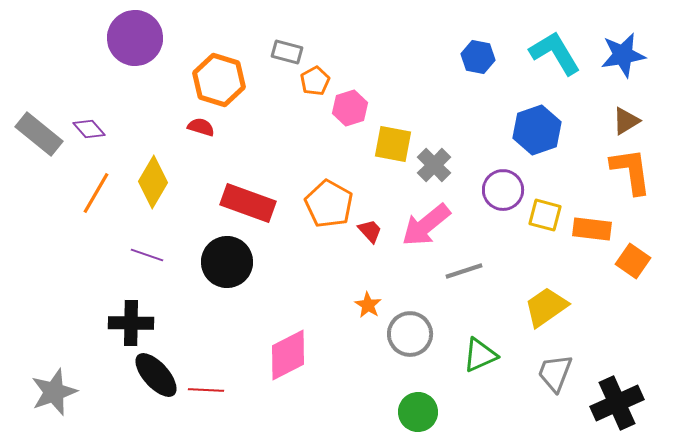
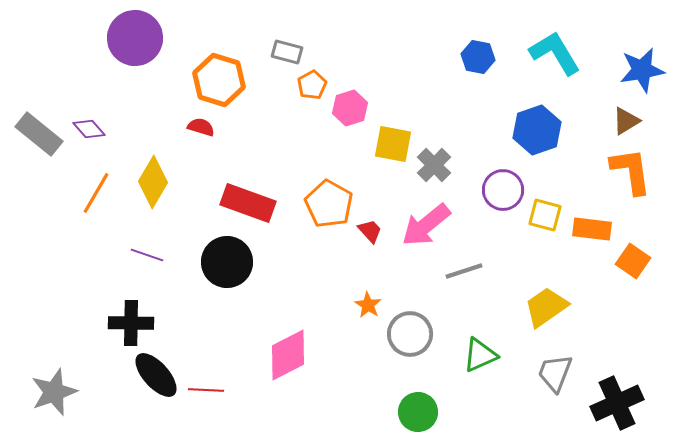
blue star at (623, 55): moved 19 px right, 15 px down
orange pentagon at (315, 81): moved 3 px left, 4 px down
